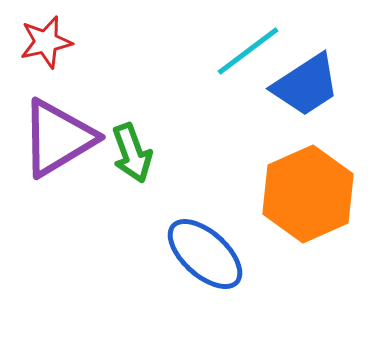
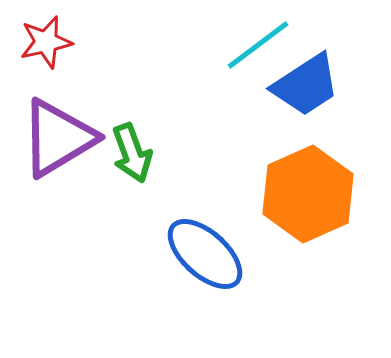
cyan line: moved 10 px right, 6 px up
